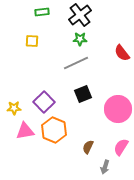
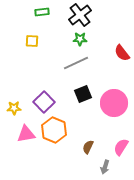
pink circle: moved 4 px left, 6 px up
pink triangle: moved 1 px right, 3 px down
